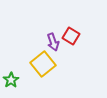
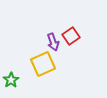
red square: rotated 24 degrees clockwise
yellow square: rotated 15 degrees clockwise
